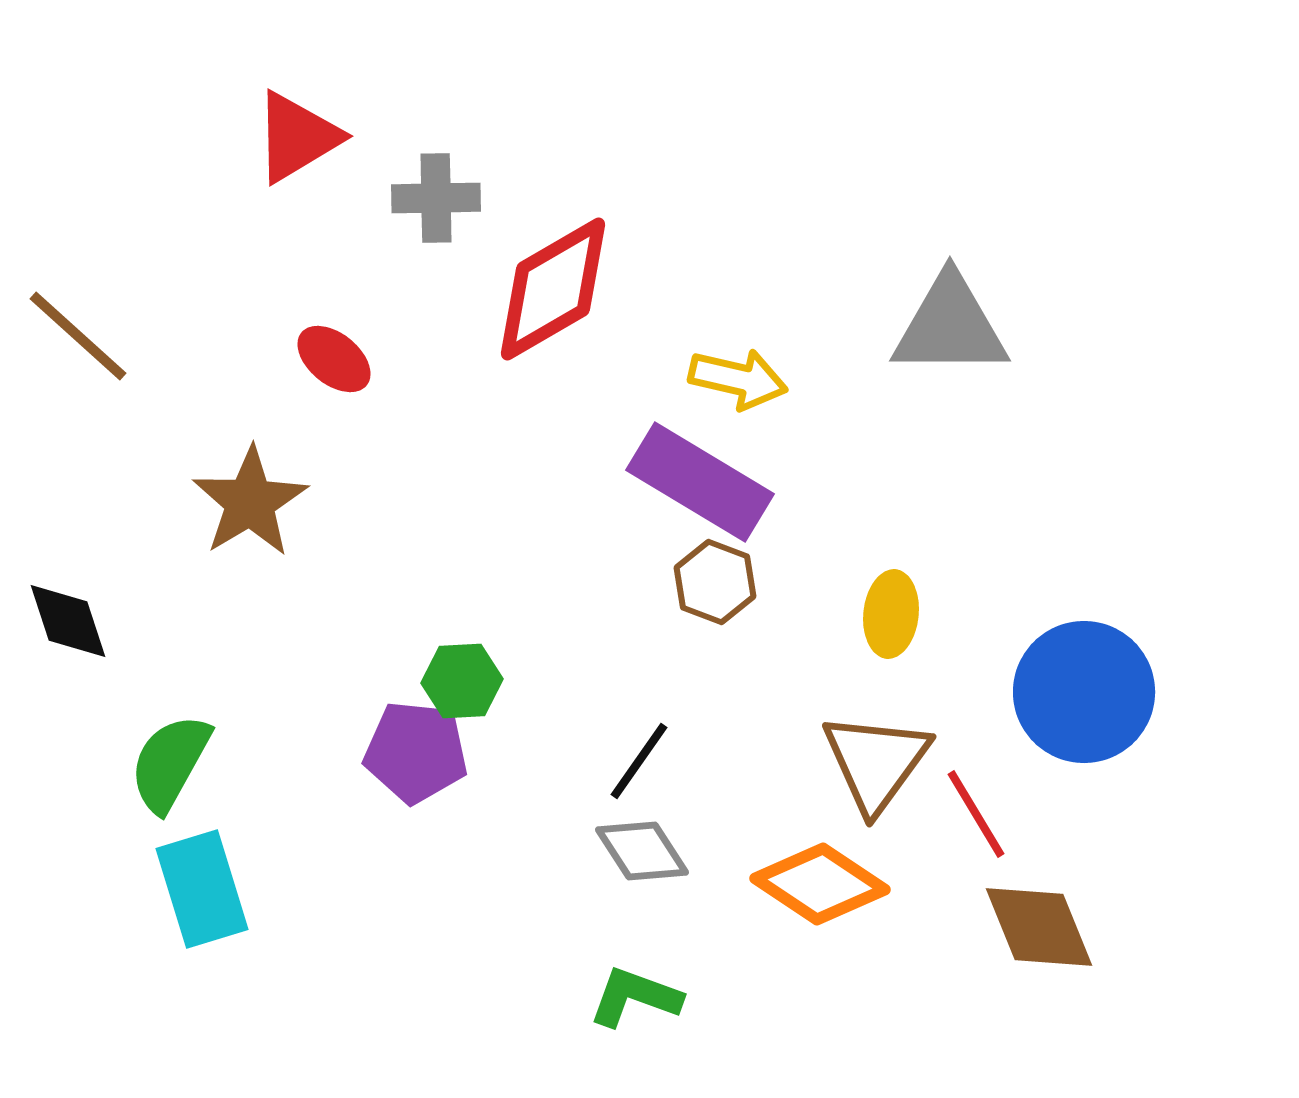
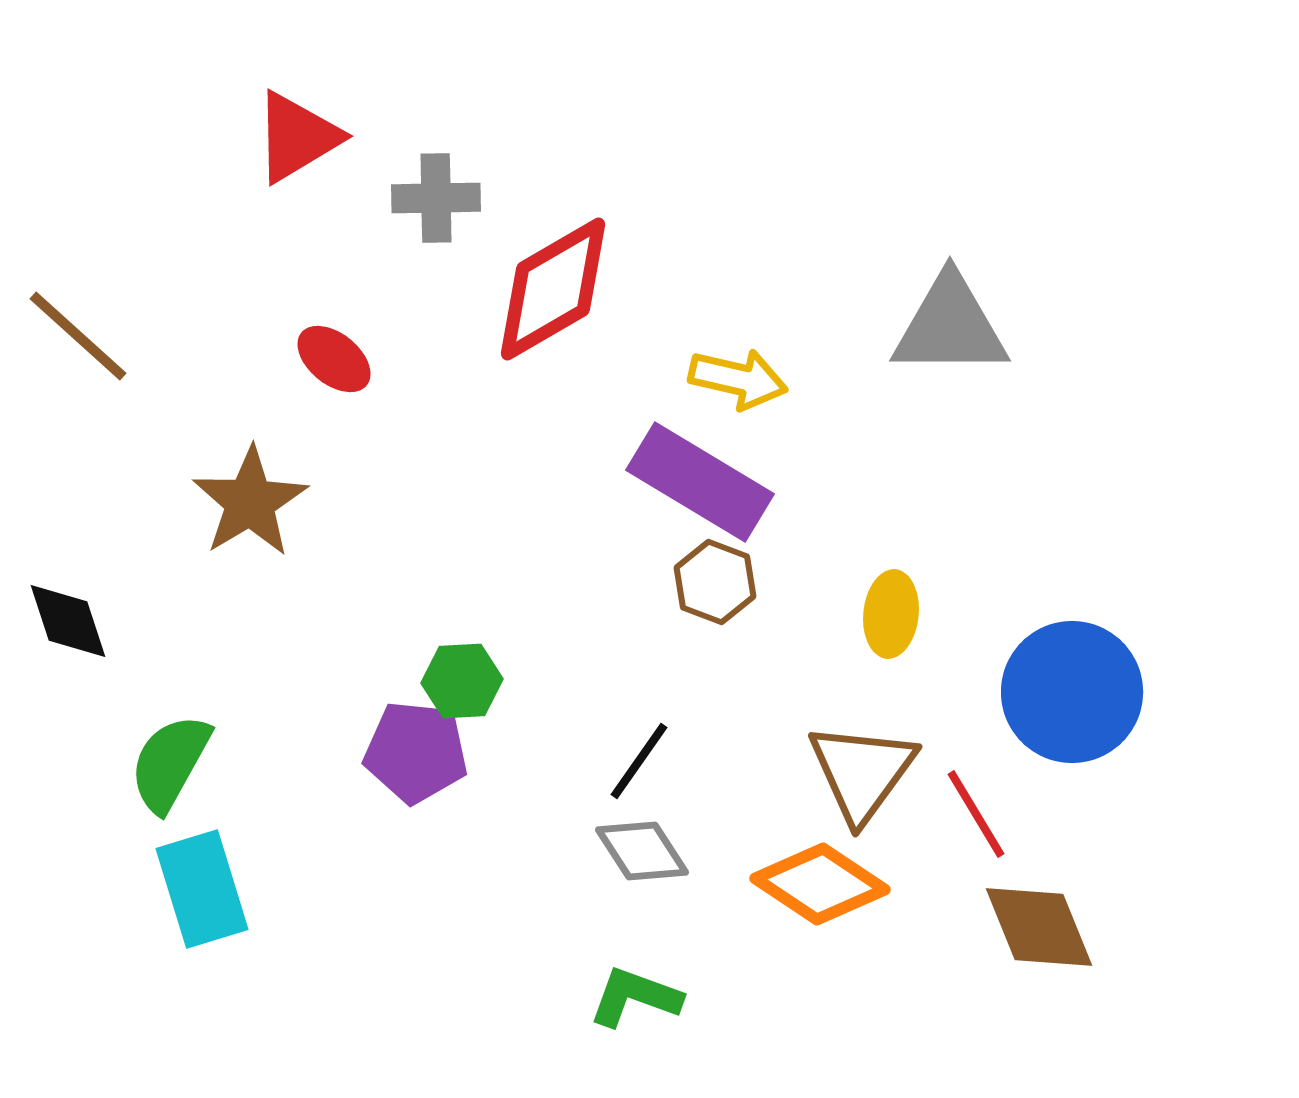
blue circle: moved 12 px left
brown triangle: moved 14 px left, 10 px down
